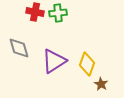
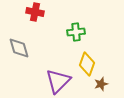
green cross: moved 18 px right, 19 px down
purple triangle: moved 4 px right, 20 px down; rotated 12 degrees counterclockwise
brown star: rotated 24 degrees clockwise
